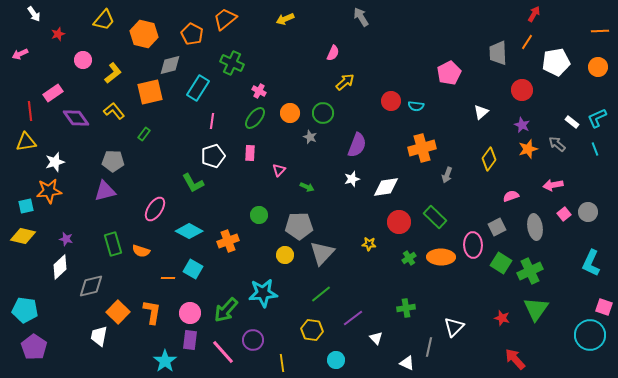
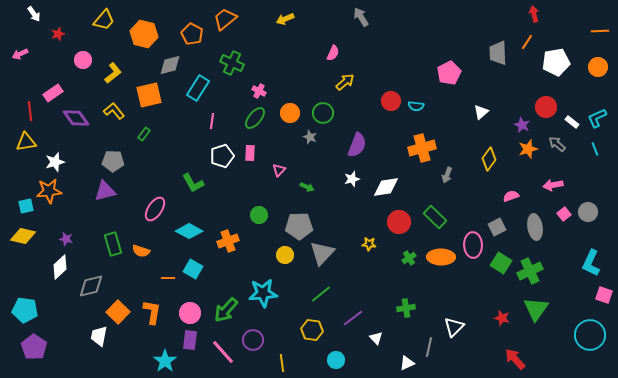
red arrow at (534, 14): rotated 42 degrees counterclockwise
red circle at (522, 90): moved 24 px right, 17 px down
orange square at (150, 92): moved 1 px left, 3 px down
white pentagon at (213, 156): moved 9 px right
pink square at (604, 307): moved 12 px up
white triangle at (407, 363): rotated 49 degrees counterclockwise
